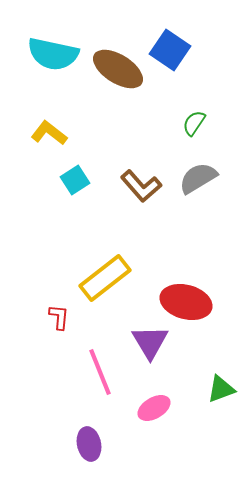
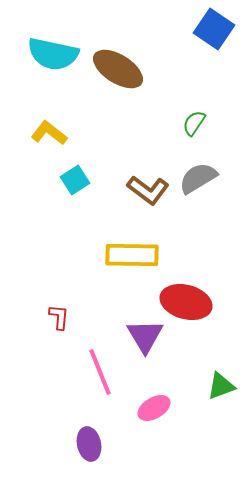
blue square: moved 44 px right, 21 px up
brown L-shape: moved 7 px right, 4 px down; rotated 12 degrees counterclockwise
yellow rectangle: moved 27 px right, 23 px up; rotated 39 degrees clockwise
purple triangle: moved 5 px left, 6 px up
green triangle: moved 3 px up
